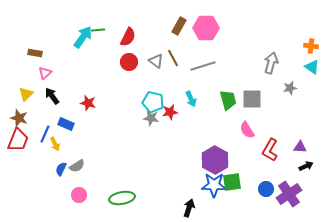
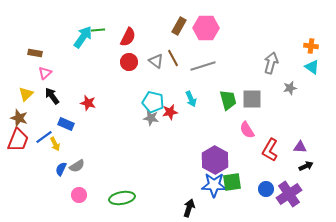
blue line at (45, 134): moved 1 px left, 3 px down; rotated 30 degrees clockwise
